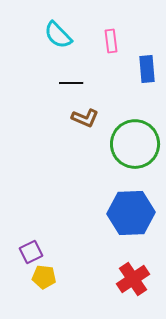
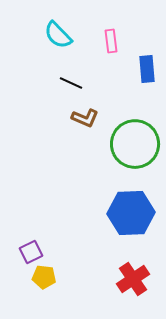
black line: rotated 25 degrees clockwise
